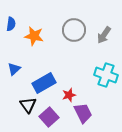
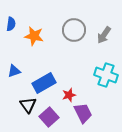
blue triangle: moved 2 px down; rotated 24 degrees clockwise
